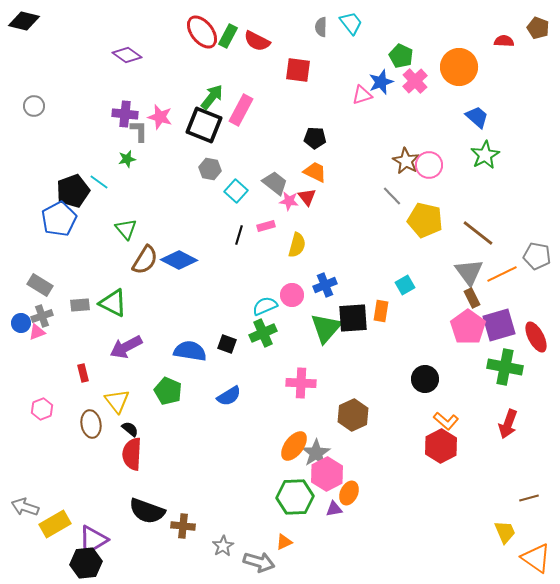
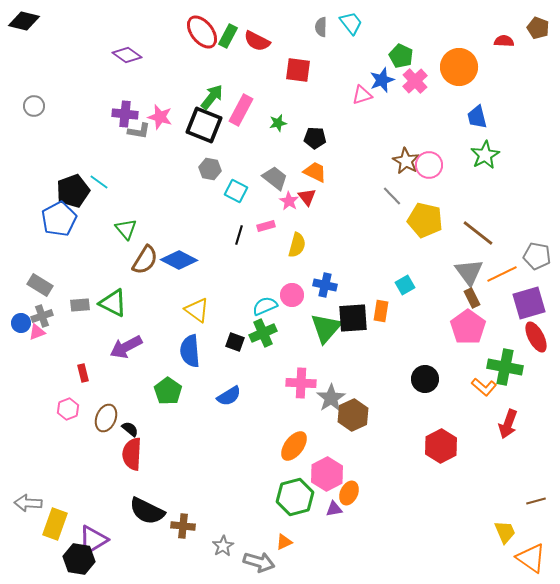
blue star at (381, 82): moved 1 px right, 2 px up
blue trapezoid at (477, 117): rotated 145 degrees counterclockwise
gray L-shape at (139, 131): rotated 100 degrees clockwise
green star at (127, 159): moved 151 px right, 36 px up
gray trapezoid at (275, 183): moved 5 px up
cyan square at (236, 191): rotated 15 degrees counterclockwise
pink star at (289, 201): rotated 24 degrees clockwise
blue cross at (325, 285): rotated 35 degrees clockwise
purple square at (499, 325): moved 30 px right, 22 px up
black square at (227, 344): moved 8 px right, 2 px up
blue semicircle at (190, 351): rotated 104 degrees counterclockwise
green pentagon at (168, 391): rotated 12 degrees clockwise
yellow triangle at (117, 401): moved 80 px right, 91 px up; rotated 16 degrees counterclockwise
pink hexagon at (42, 409): moved 26 px right
orange L-shape at (446, 421): moved 38 px right, 34 px up
brown ellipse at (91, 424): moved 15 px right, 6 px up; rotated 32 degrees clockwise
gray star at (316, 453): moved 15 px right, 55 px up
green hexagon at (295, 497): rotated 12 degrees counterclockwise
brown line at (529, 498): moved 7 px right, 3 px down
gray arrow at (25, 507): moved 3 px right, 4 px up; rotated 16 degrees counterclockwise
black semicircle at (147, 511): rotated 6 degrees clockwise
yellow rectangle at (55, 524): rotated 40 degrees counterclockwise
orange triangle at (536, 558): moved 5 px left
black hexagon at (86, 563): moved 7 px left, 4 px up; rotated 16 degrees clockwise
